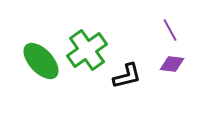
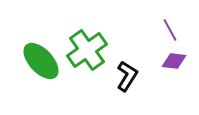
purple diamond: moved 2 px right, 3 px up
black L-shape: rotated 44 degrees counterclockwise
